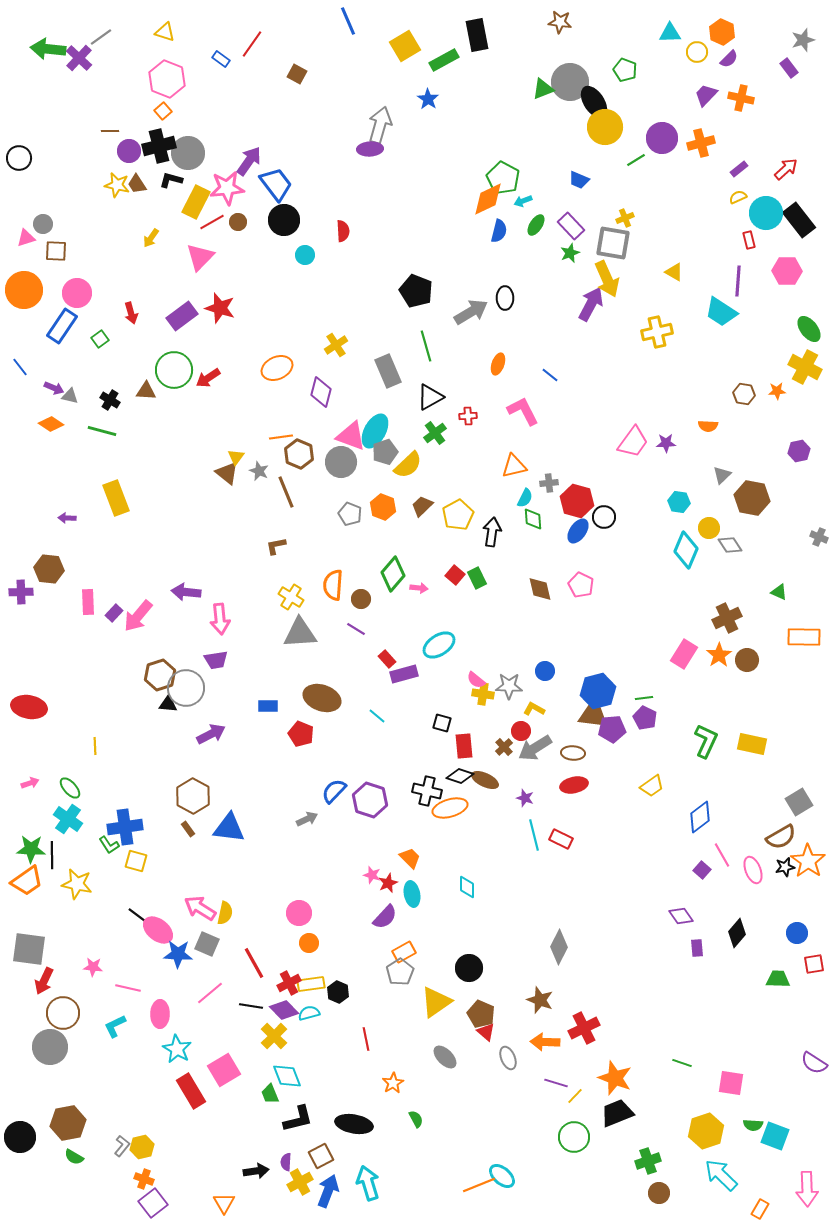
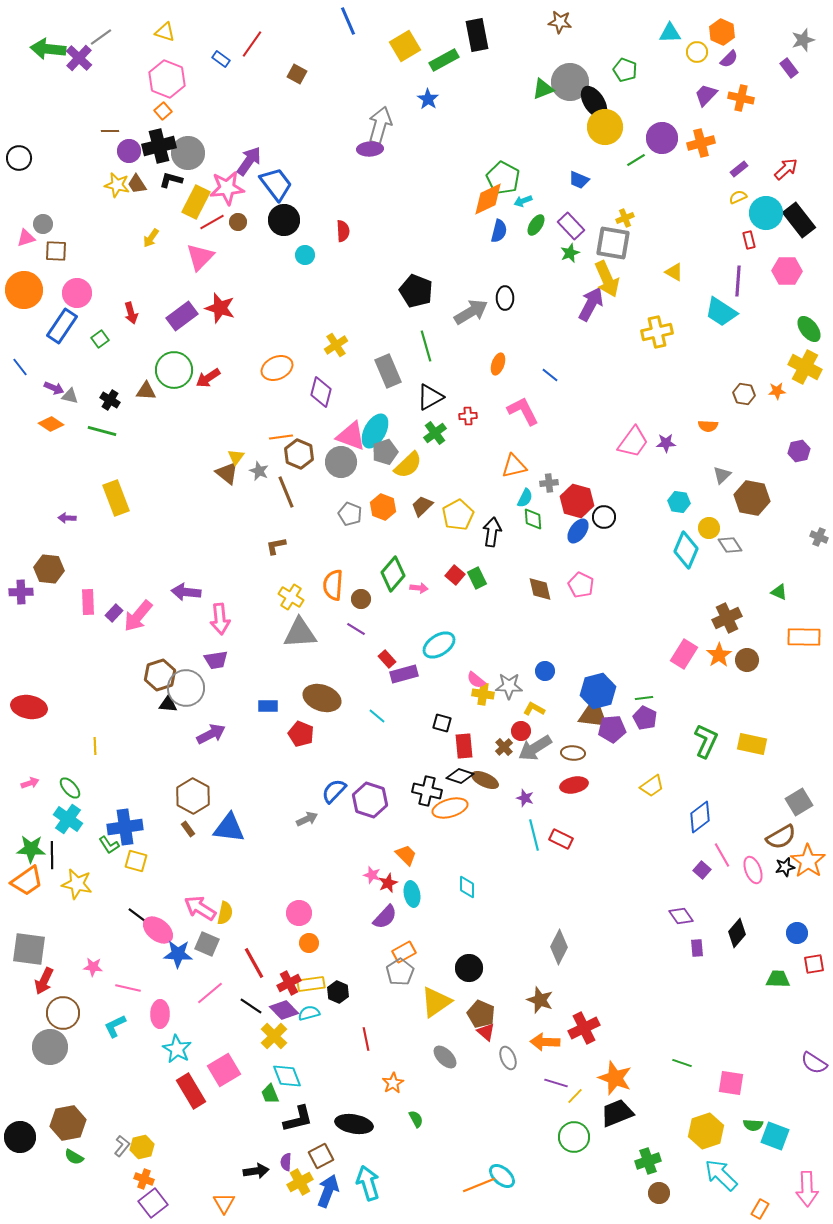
orange trapezoid at (410, 858): moved 4 px left, 3 px up
black line at (251, 1006): rotated 25 degrees clockwise
